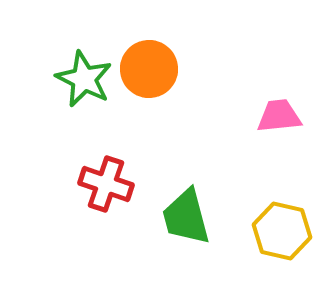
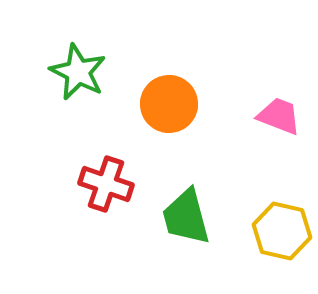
orange circle: moved 20 px right, 35 px down
green star: moved 6 px left, 7 px up
pink trapezoid: rotated 27 degrees clockwise
